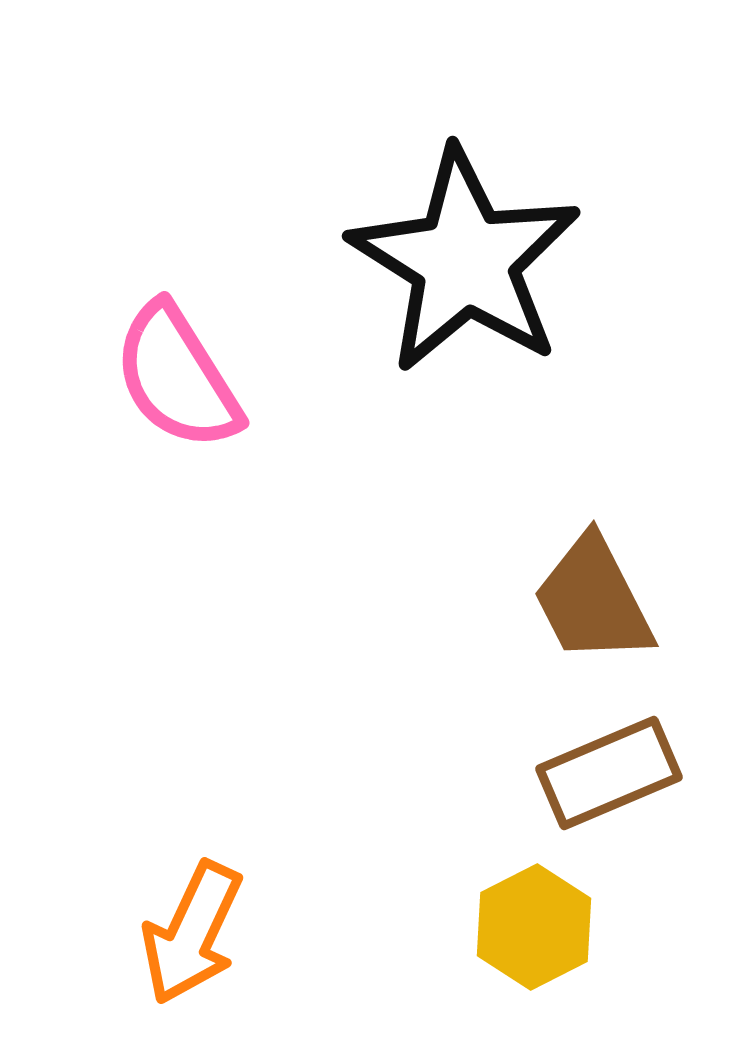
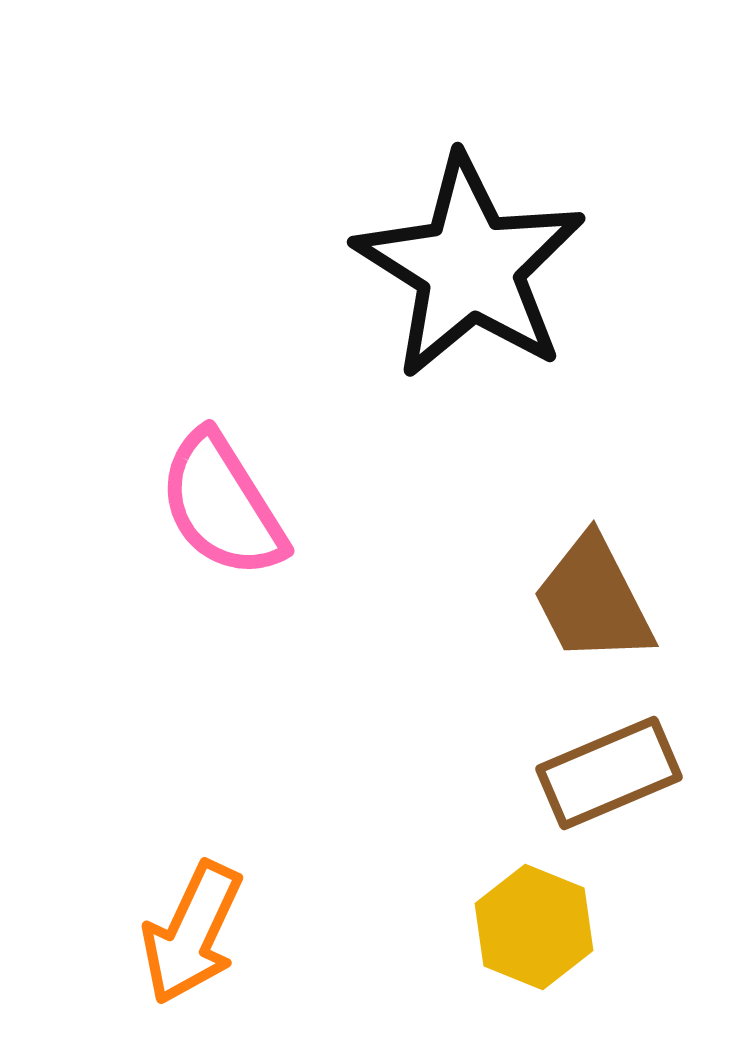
black star: moved 5 px right, 6 px down
pink semicircle: moved 45 px right, 128 px down
yellow hexagon: rotated 11 degrees counterclockwise
